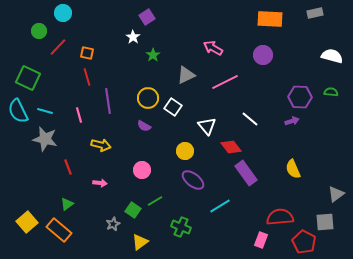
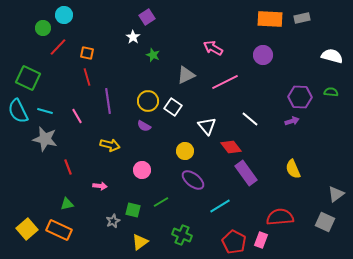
cyan circle at (63, 13): moved 1 px right, 2 px down
gray rectangle at (315, 13): moved 13 px left, 5 px down
green circle at (39, 31): moved 4 px right, 3 px up
green star at (153, 55): rotated 16 degrees counterclockwise
yellow circle at (148, 98): moved 3 px down
pink line at (79, 115): moved 2 px left, 1 px down; rotated 14 degrees counterclockwise
yellow arrow at (101, 145): moved 9 px right
pink arrow at (100, 183): moved 3 px down
green line at (155, 201): moved 6 px right, 1 px down
green triangle at (67, 204): rotated 24 degrees clockwise
green square at (133, 210): rotated 21 degrees counterclockwise
yellow square at (27, 222): moved 7 px down
gray square at (325, 222): rotated 30 degrees clockwise
gray star at (113, 224): moved 3 px up
green cross at (181, 227): moved 1 px right, 8 px down
orange rectangle at (59, 230): rotated 15 degrees counterclockwise
red pentagon at (304, 242): moved 70 px left
